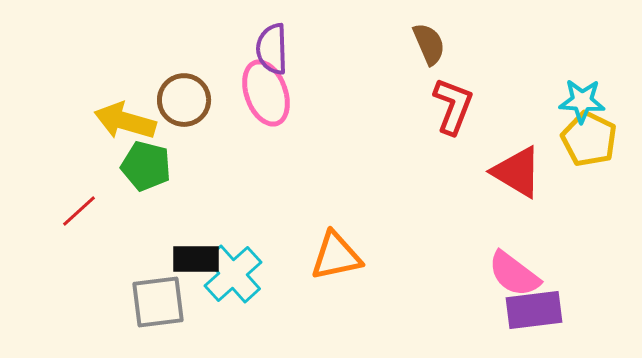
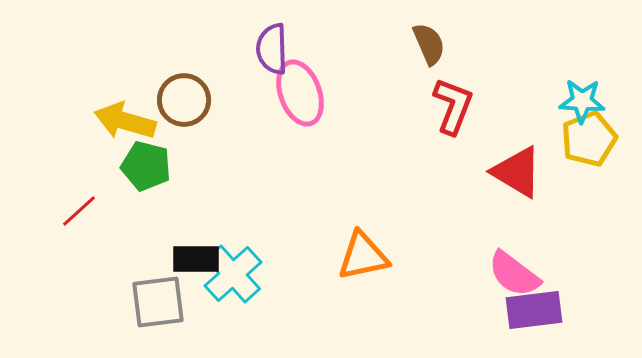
pink ellipse: moved 34 px right
yellow pentagon: rotated 24 degrees clockwise
orange triangle: moved 27 px right
